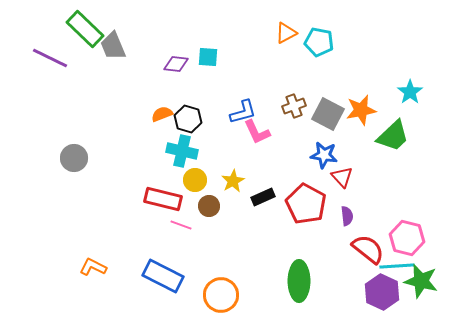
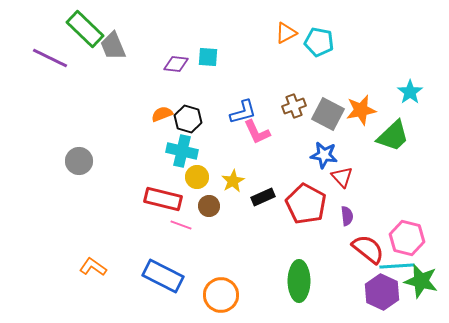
gray circle: moved 5 px right, 3 px down
yellow circle: moved 2 px right, 3 px up
orange L-shape: rotated 8 degrees clockwise
